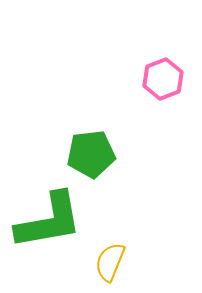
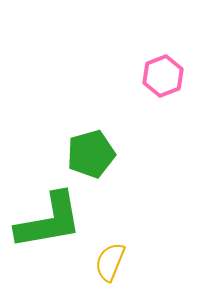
pink hexagon: moved 3 px up
green pentagon: rotated 9 degrees counterclockwise
